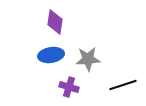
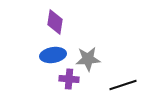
blue ellipse: moved 2 px right
purple cross: moved 8 px up; rotated 12 degrees counterclockwise
